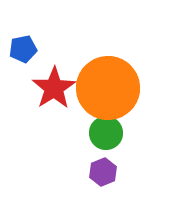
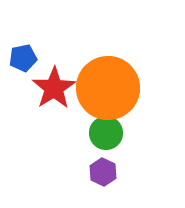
blue pentagon: moved 9 px down
purple hexagon: rotated 12 degrees counterclockwise
